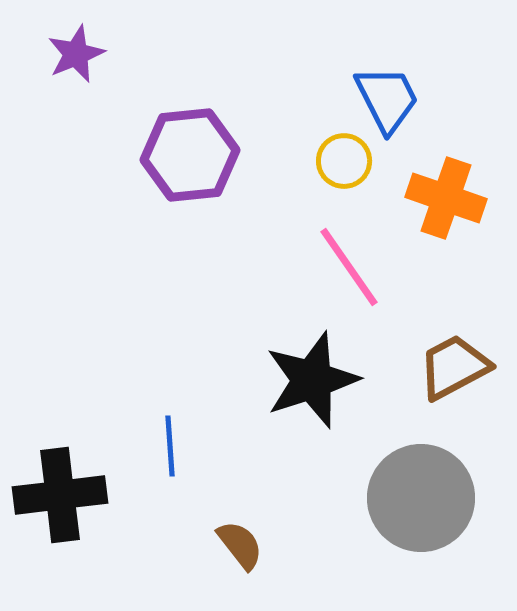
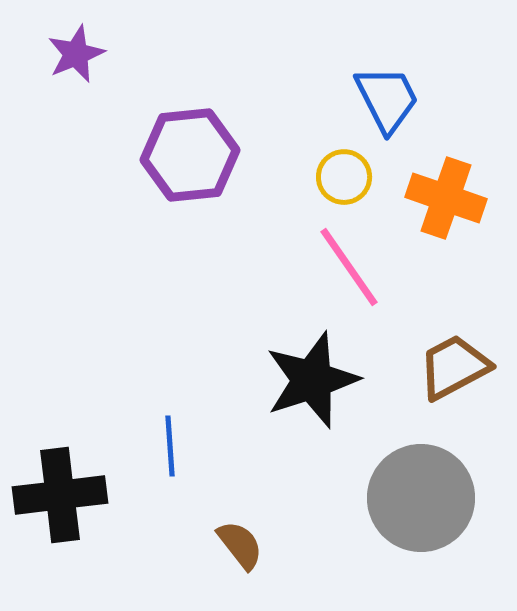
yellow circle: moved 16 px down
